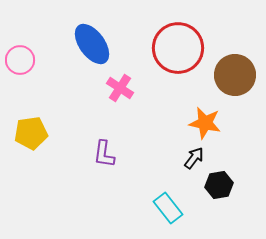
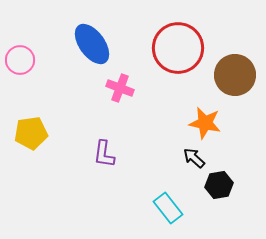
pink cross: rotated 12 degrees counterclockwise
black arrow: rotated 85 degrees counterclockwise
